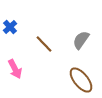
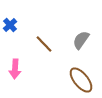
blue cross: moved 2 px up
pink arrow: rotated 30 degrees clockwise
